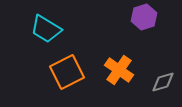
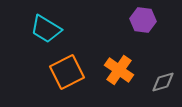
purple hexagon: moved 1 px left, 3 px down; rotated 25 degrees clockwise
